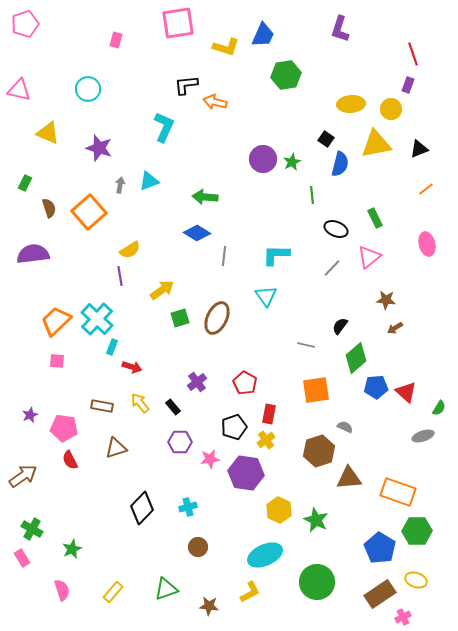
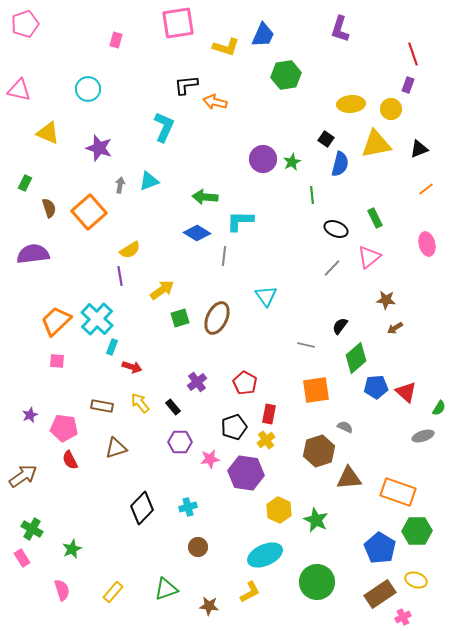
cyan L-shape at (276, 255): moved 36 px left, 34 px up
